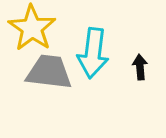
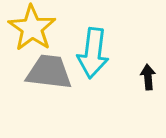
black arrow: moved 8 px right, 10 px down
